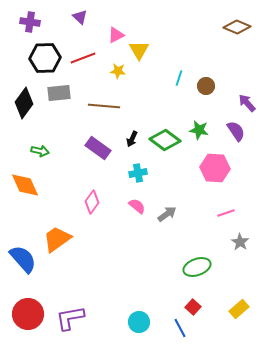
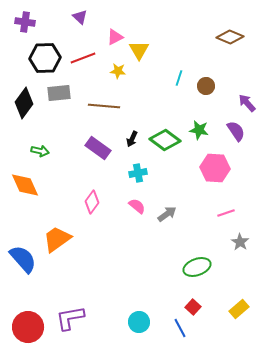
purple cross: moved 5 px left
brown diamond: moved 7 px left, 10 px down
pink triangle: moved 1 px left, 2 px down
red circle: moved 13 px down
